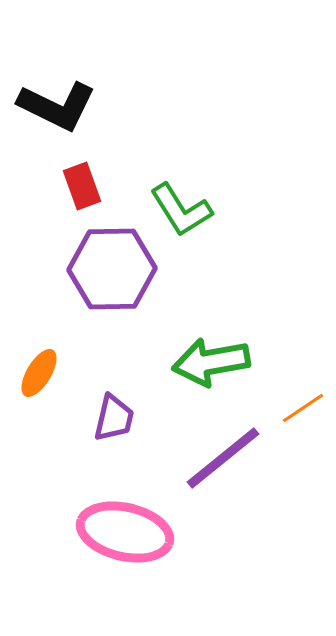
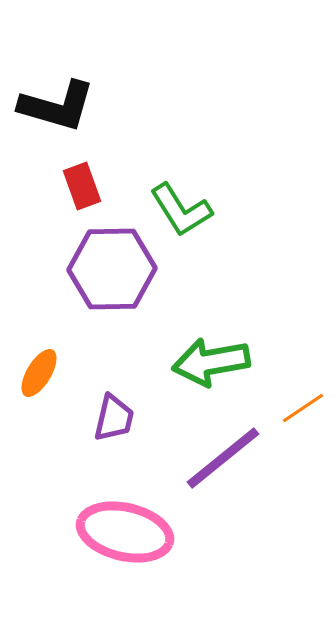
black L-shape: rotated 10 degrees counterclockwise
